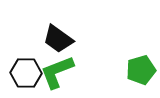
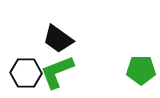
green pentagon: rotated 16 degrees clockwise
